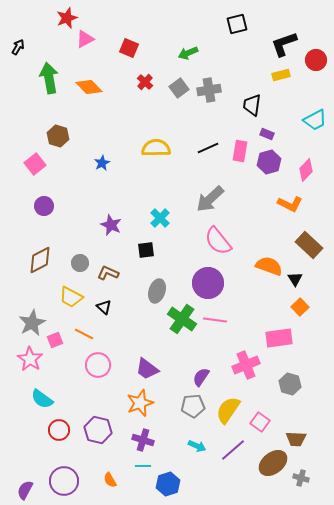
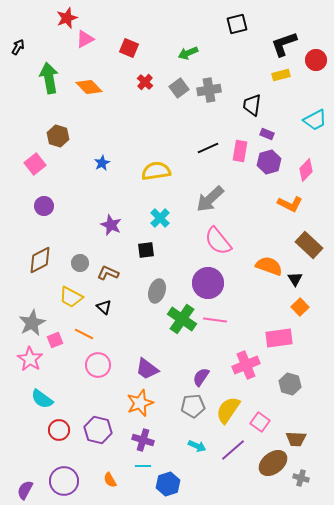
yellow semicircle at (156, 148): moved 23 px down; rotated 8 degrees counterclockwise
